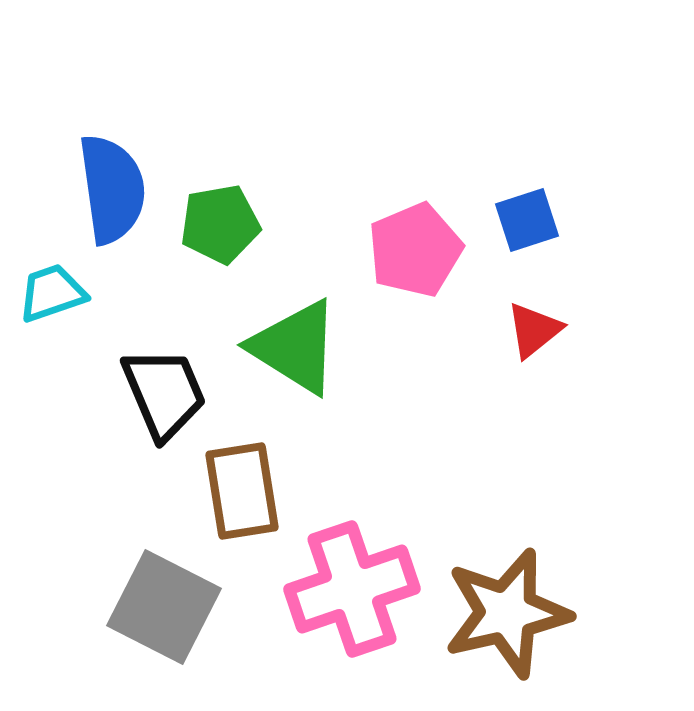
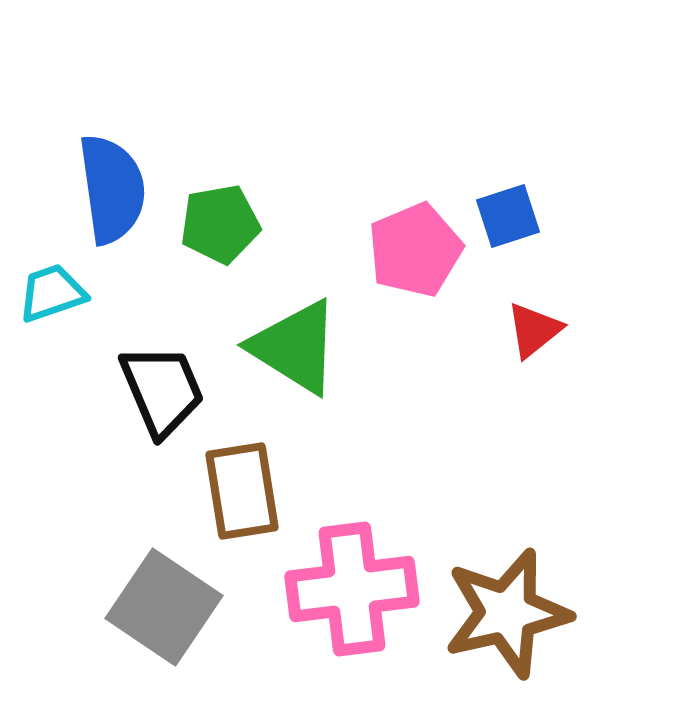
blue square: moved 19 px left, 4 px up
black trapezoid: moved 2 px left, 3 px up
pink cross: rotated 12 degrees clockwise
gray square: rotated 7 degrees clockwise
